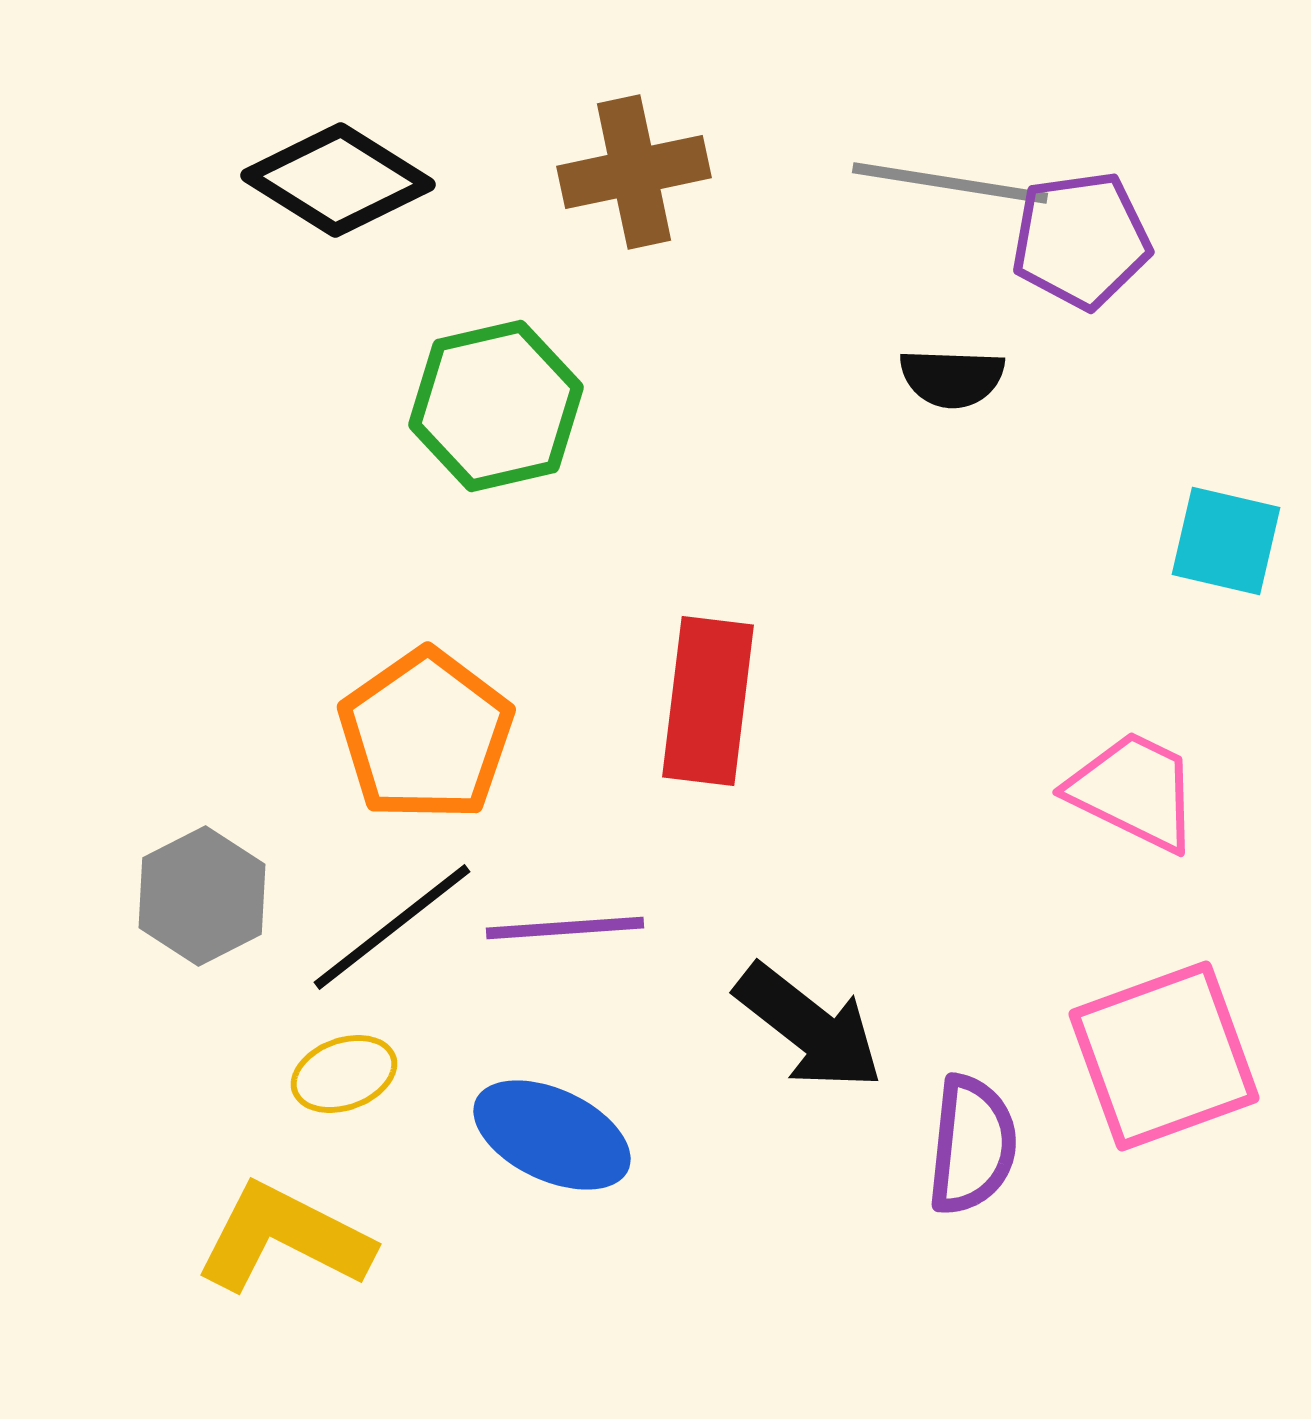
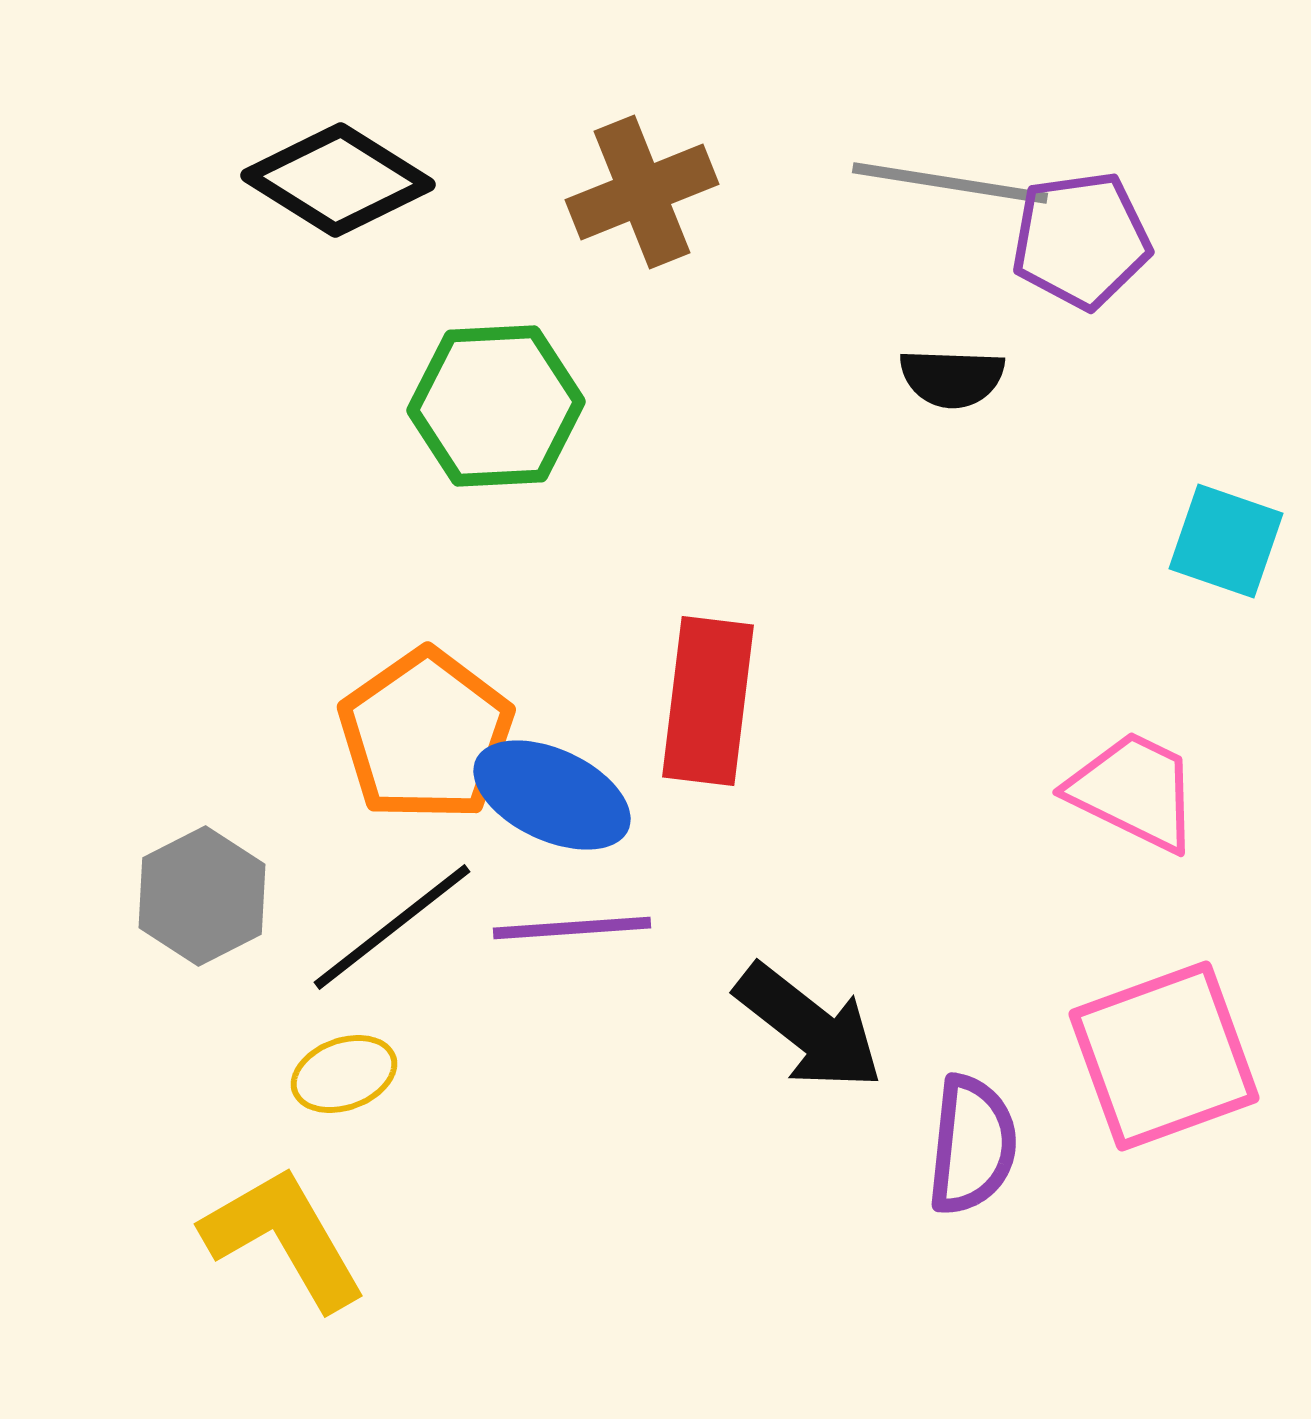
brown cross: moved 8 px right, 20 px down; rotated 10 degrees counterclockwise
green hexagon: rotated 10 degrees clockwise
cyan square: rotated 6 degrees clockwise
purple line: moved 7 px right
blue ellipse: moved 340 px up
yellow L-shape: rotated 33 degrees clockwise
